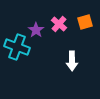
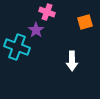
pink cross: moved 12 px left, 12 px up; rotated 21 degrees counterclockwise
